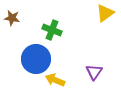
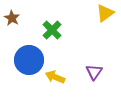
brown star: rotated 21 degrees clockwise
green cross: rotated 24 degrees clockwise
blue circle: moved 7 px left, 1 px down
yellow arrow: moved 3 px up
